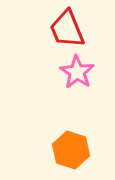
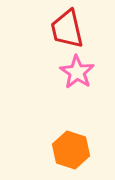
red trapezoid: rotated 9 degrees clockwise
